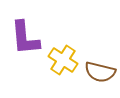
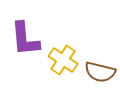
purple L-shape: moved 1 px down
